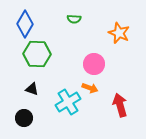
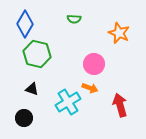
green hexagon: rotated 12 degrees clockwise
